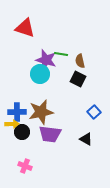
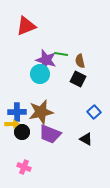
red triangle: moved 1 px right, 2 px up; rotated 40 degrees counterclockwise
purple trapezoid: rotated 15 degrees clockwise
pink cross: moved 1 px left, 1 px down
